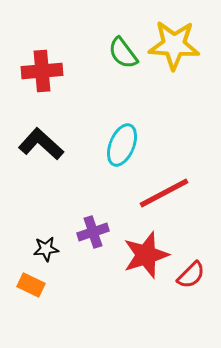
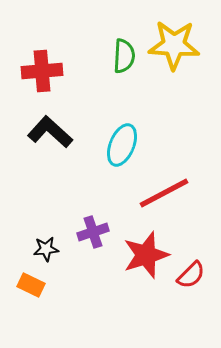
green semicircle: moved 1 px right, 3 px down; rotated 140 degrees counterclockwise
black L-shape: moved 9 px right, 12 px up
